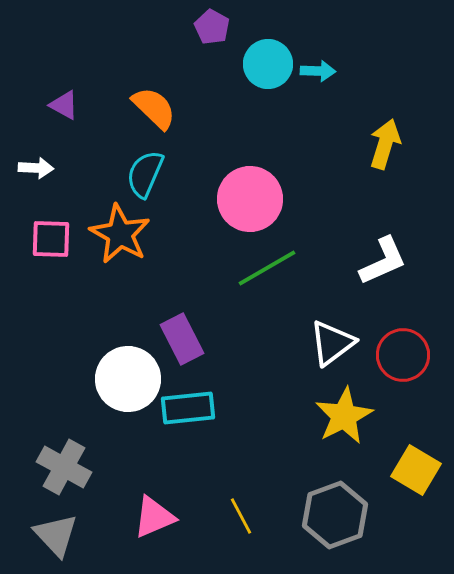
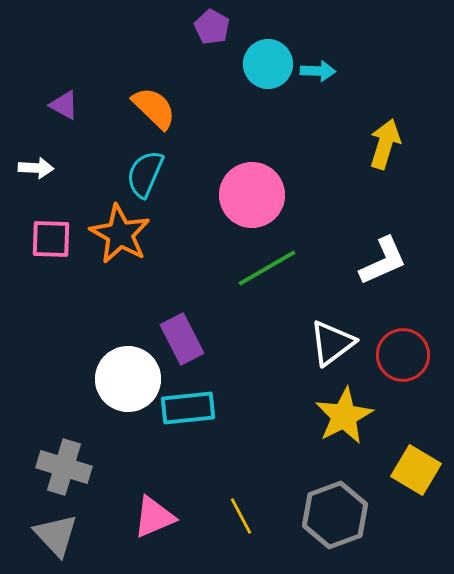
pink circle: moved 2 px right, 4 px up
gray cross: rotated 12 degrees counterclockwise
